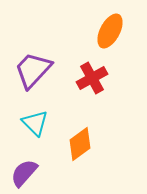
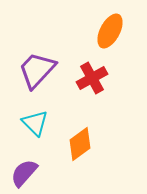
purple trapezoid: moved 4 px right
